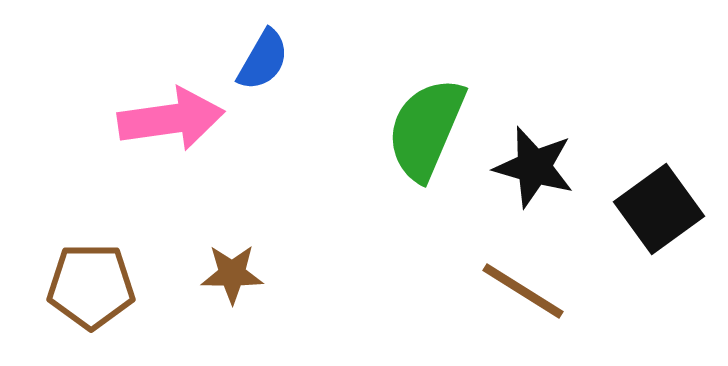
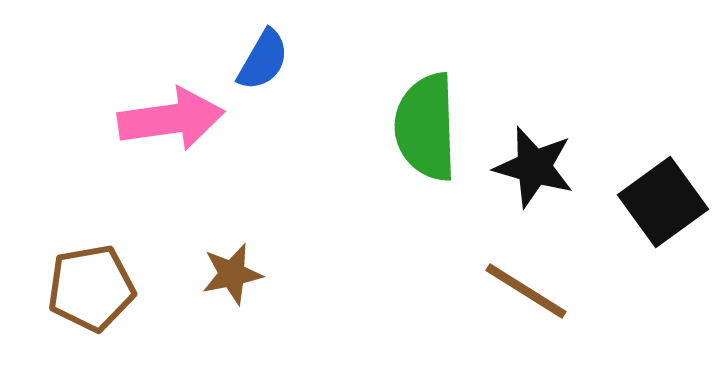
green semicircle: moved 2 px up; rotated 25 degrees counterclockwise
black square: moved 4 px right, 7 px up
brown star: rotated 12 degrees counterclockwise
brown pentagon: moved 2 px down; rotated 10 degrees counterclockwise
brown line: moved 3 px right
